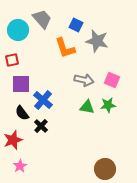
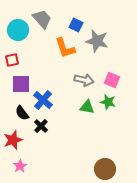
green star: moved 3 px up; rotated 21 degrees clockwise
